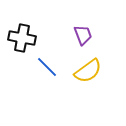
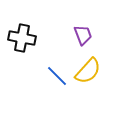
blue line: moved 10 px right, 9 px down
yellow semicircle: rotated 12 degrees counterclockwise
